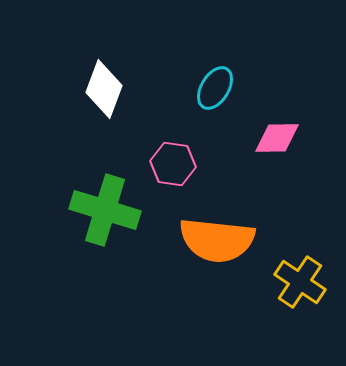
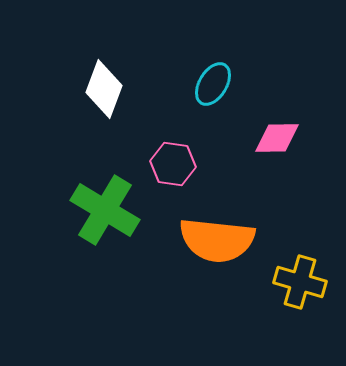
cyan ellipse: moved 2 px left, 4 px up
green cross: rotated 14 degrees clockwise
yellow cross: rotated 18 degrees counterclockwise
